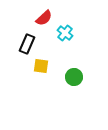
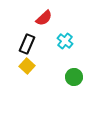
cyan cross: moved 8 px down
yellow square: moved 14 px left; rotated 35 degrees clockwise
